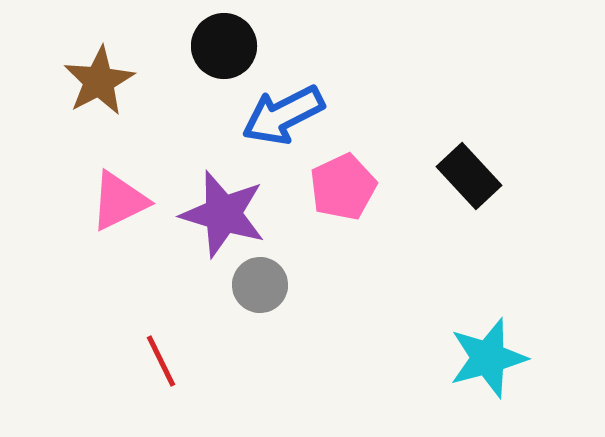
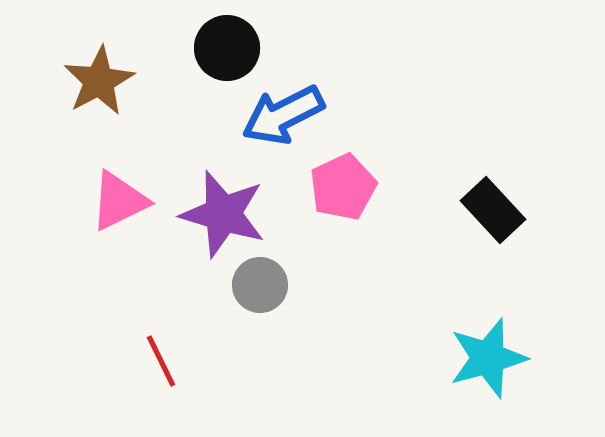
black circle: moved 3 px right, 2 px down
black rectangle: moved 24 px right, 34 px down
